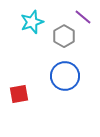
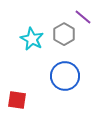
cyan star: moved 17 px down; rotated 25 degrees counterclockwise
gray hexagon: moved 2 px up
red square: moved 2 px left, 6 px down; rotated 18 degrees clockwise
